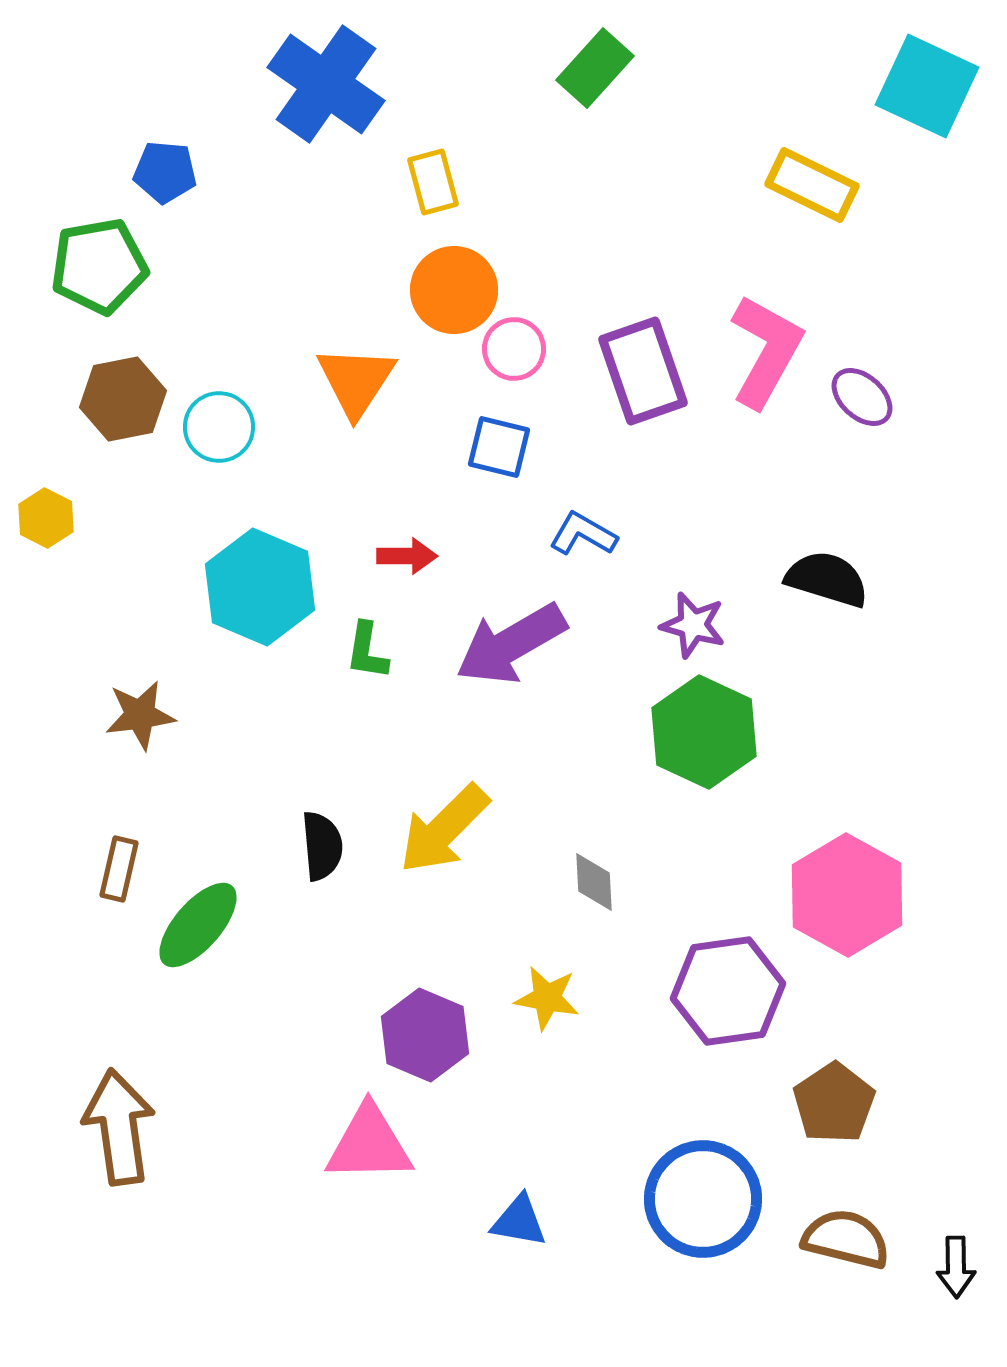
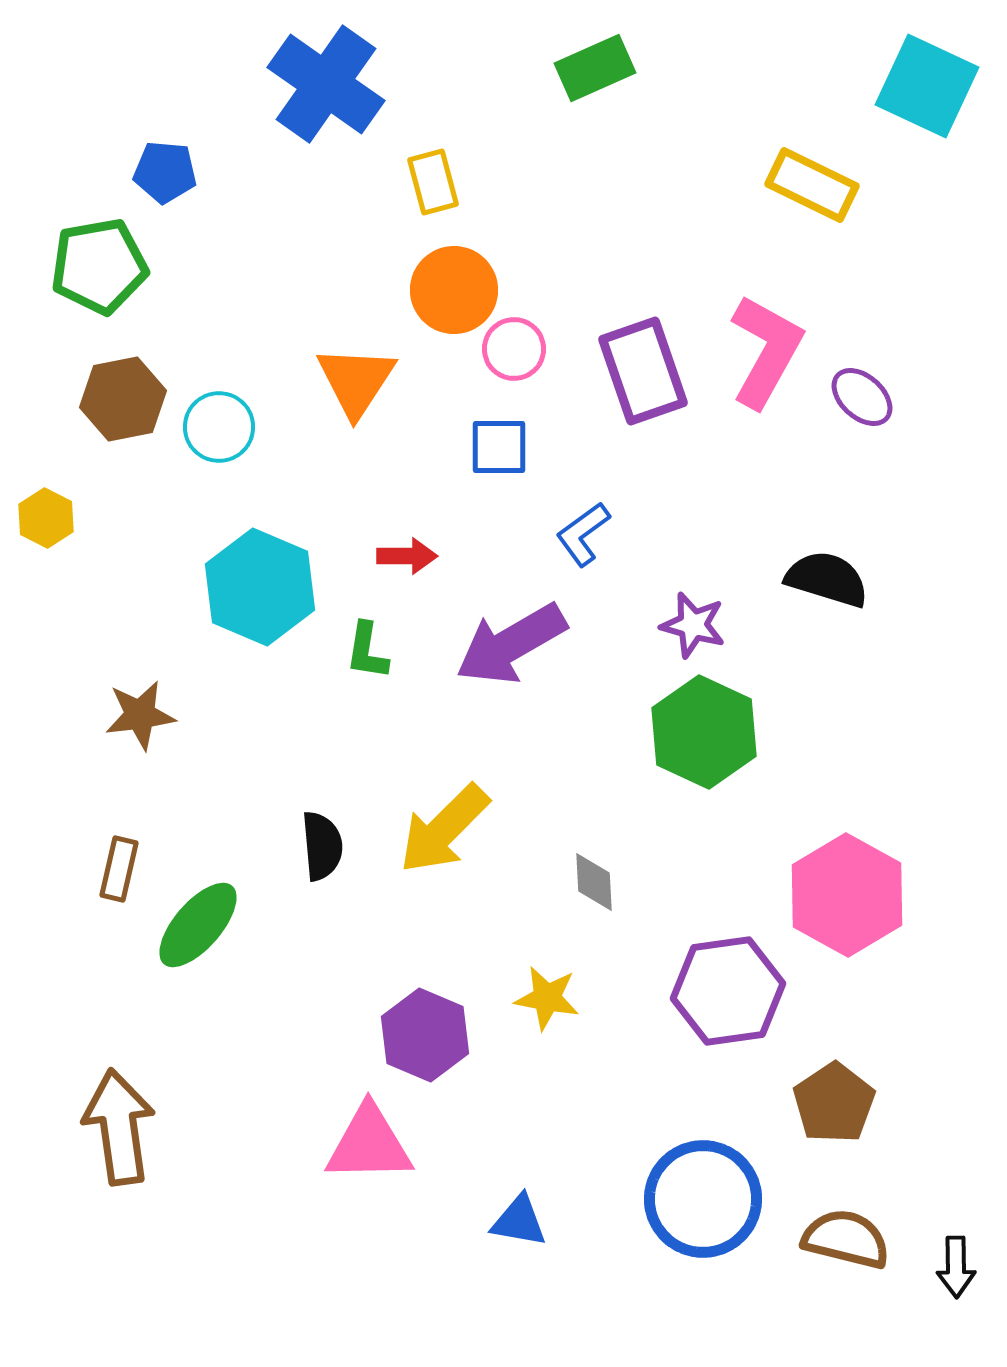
green rectangle at (595, 68): rotated 24 degrees clockwise
blue square at (499, 447): rotated 14 degrees counterclockwise
blue L-shape at (583, 534): rotated 66 degrees counterclockwise
